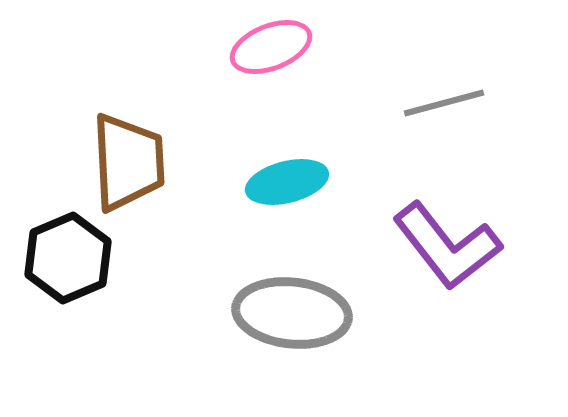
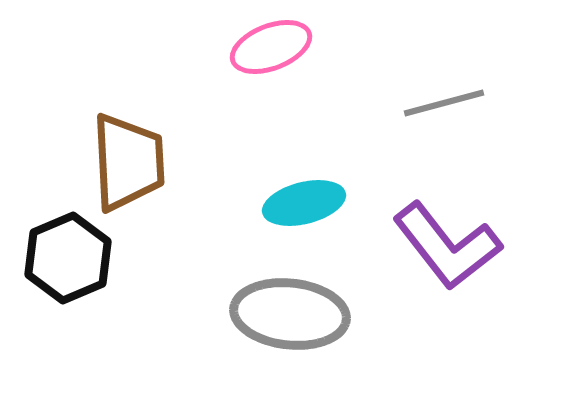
cyan ellipse: moved 17 px right, 21 px down
gray ellipse: moved 2 px left, 1 px down
